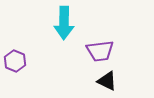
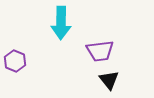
cyan arrow: moved 3 px left
black triangle: moved 2 px right, 1 px up; rotated 25 degrees clockwise
